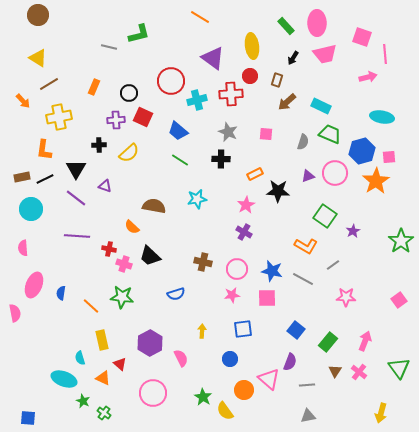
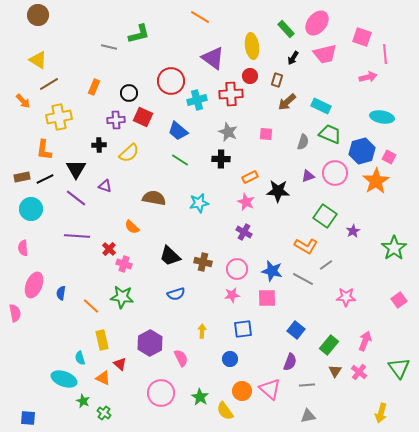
pink ellipse at (317, 23): rotated 40 degrees clockwise
green rectangle at (286, 26): moved 3 px down
yellow triangle at (38, 58): moved 2 px down
pink square at (389, 157): rotated 32 degrees clockwise
orange rectangle at (255, 174): moved 5 px left, 3 px down
cyan star at (197, 199): moved 2 px right, 4 px down
pink star at (246, 205): moved 3 px up; rotated 18 degrees counterclockwise
brown semicircle at (154, 206): moved 8 px up
green star at (401, 241): moved 7 px left, 7 px down
red cross at (109, 249): rotated 32 degrees clockwise
black trapezoid at (150, 256): moved 20 px right
gray line at (333, 265): moved 7 px left
green rectangle at (328, 342): moved 1 px right, 3 px down
pink triangle at (269, 379): moved 1 px right, 10 px down
orange circle at (244, 390): moved 2 px left, 1 px down
pink circle at (153, 393): moved 8 px right
green star at (203, 397): moved 3 px left
